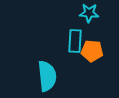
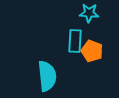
orange pentagon: rotated 15 degrees clockwise
